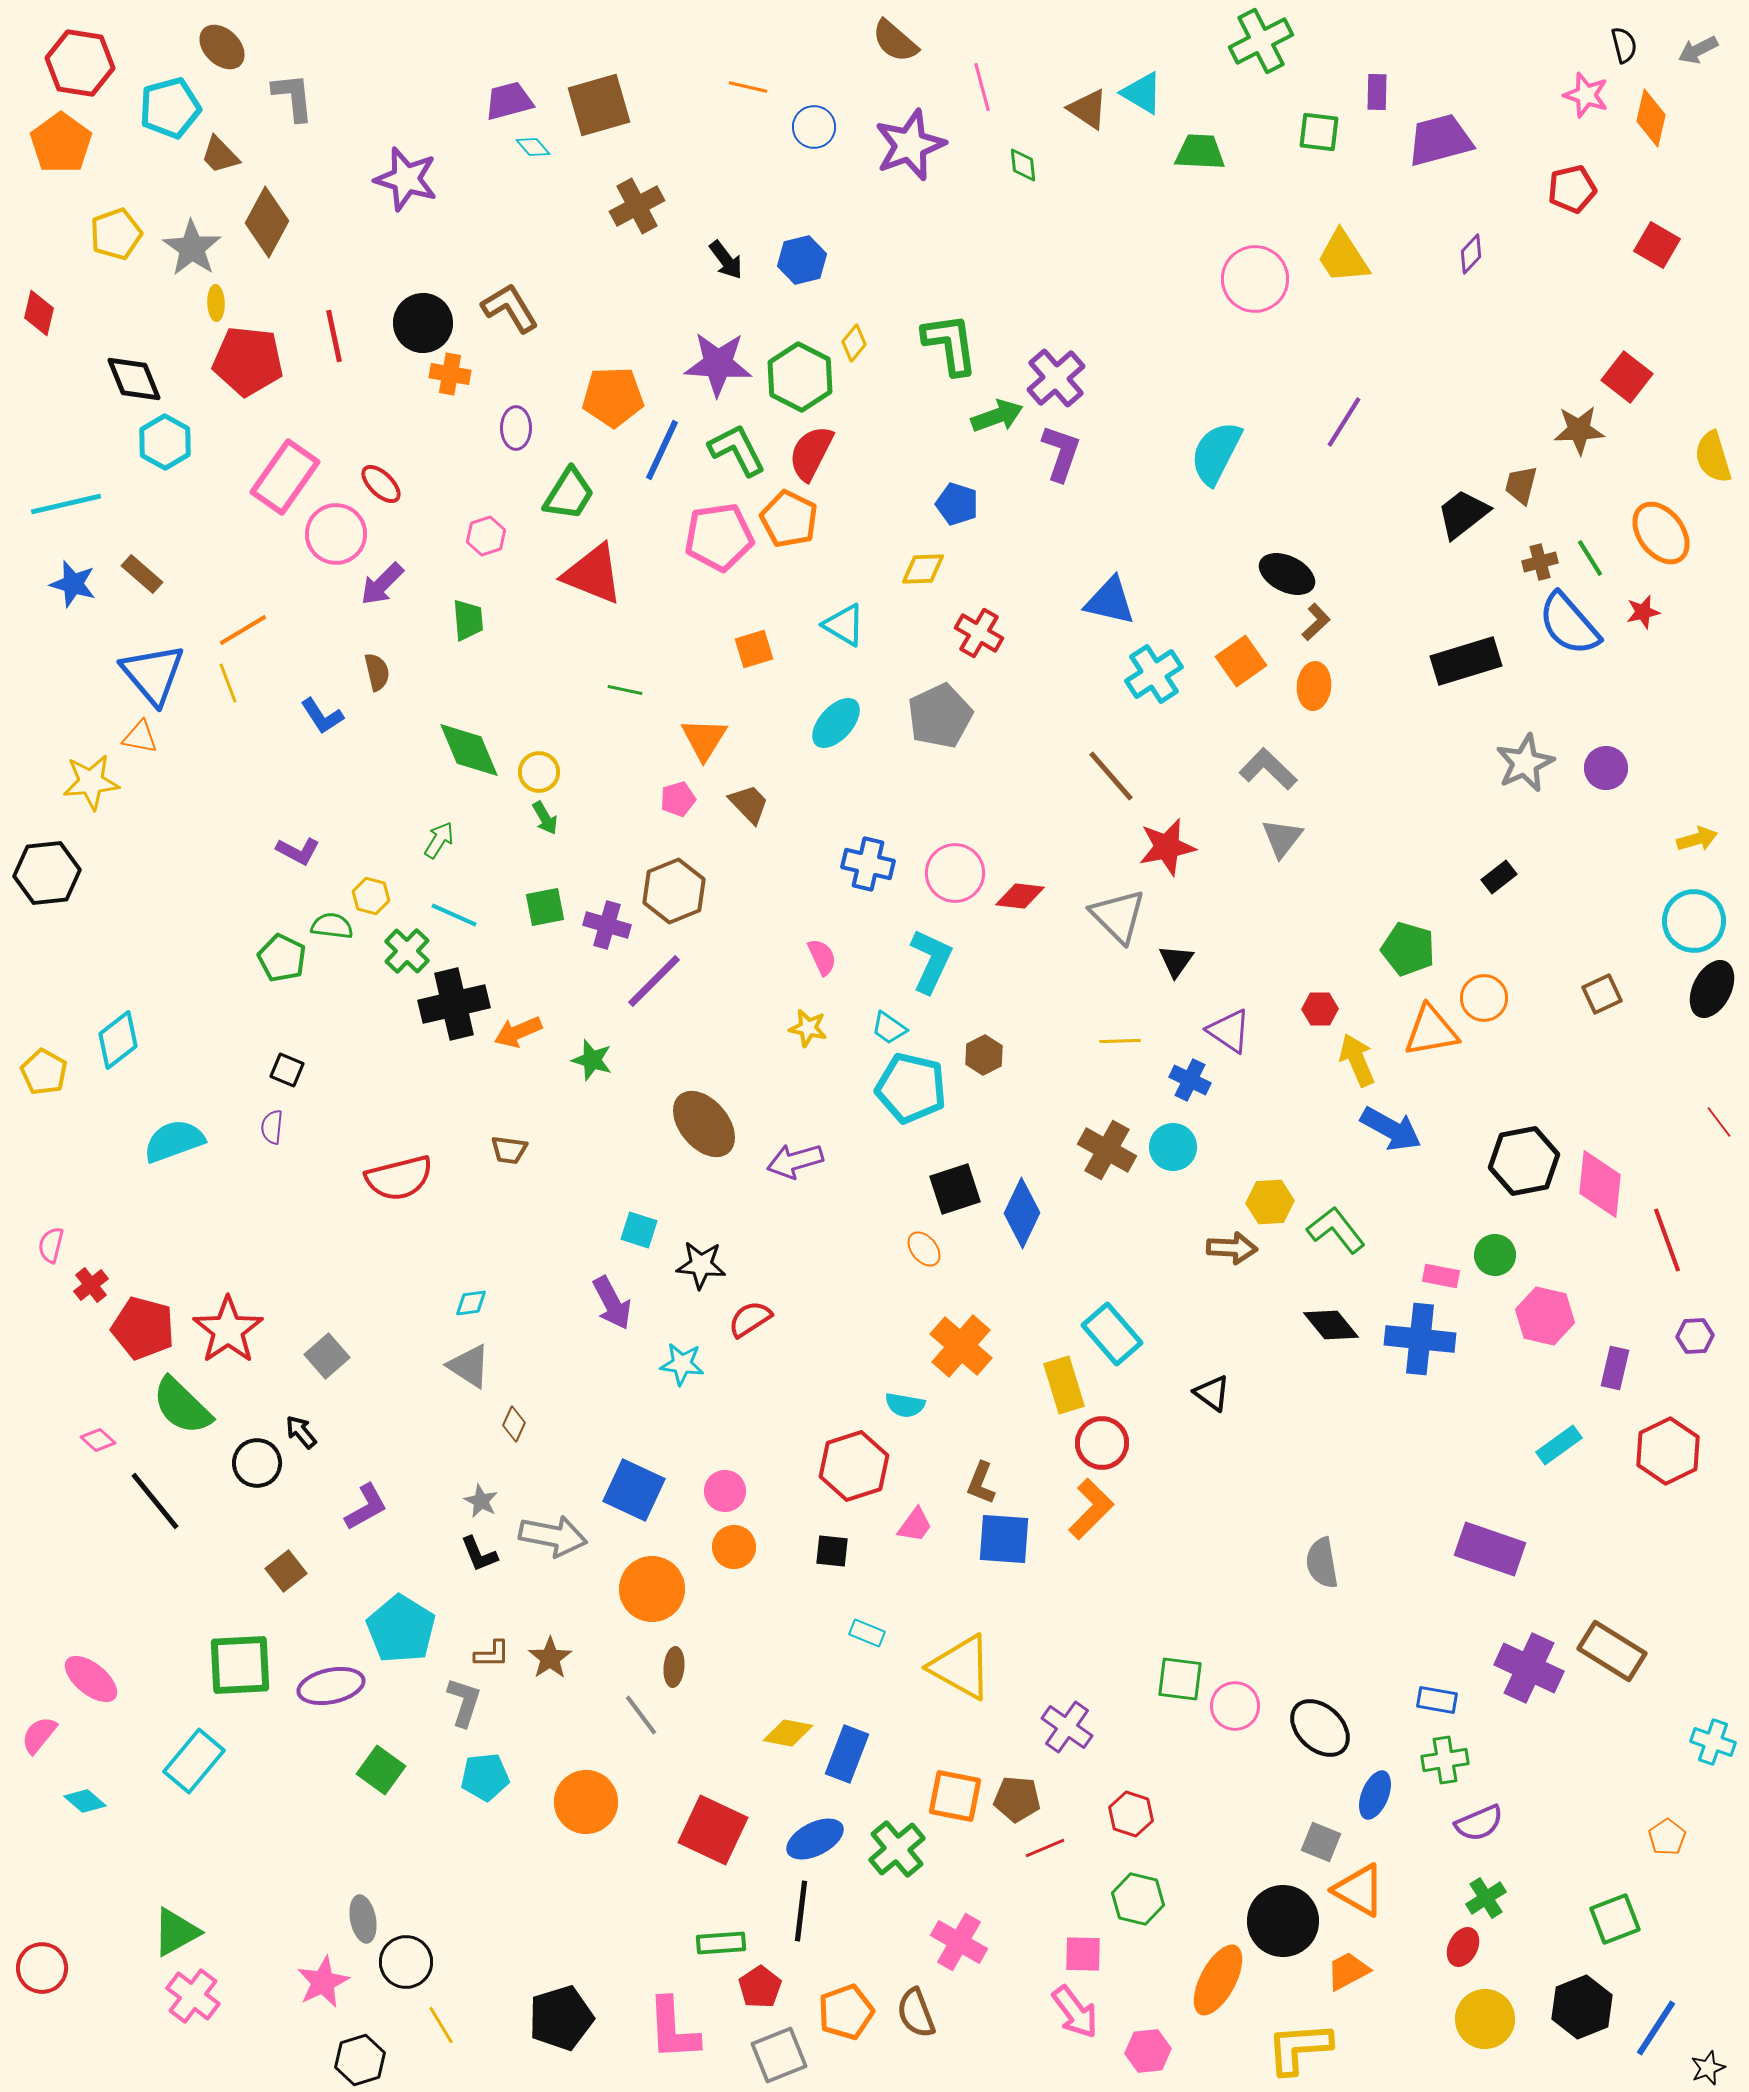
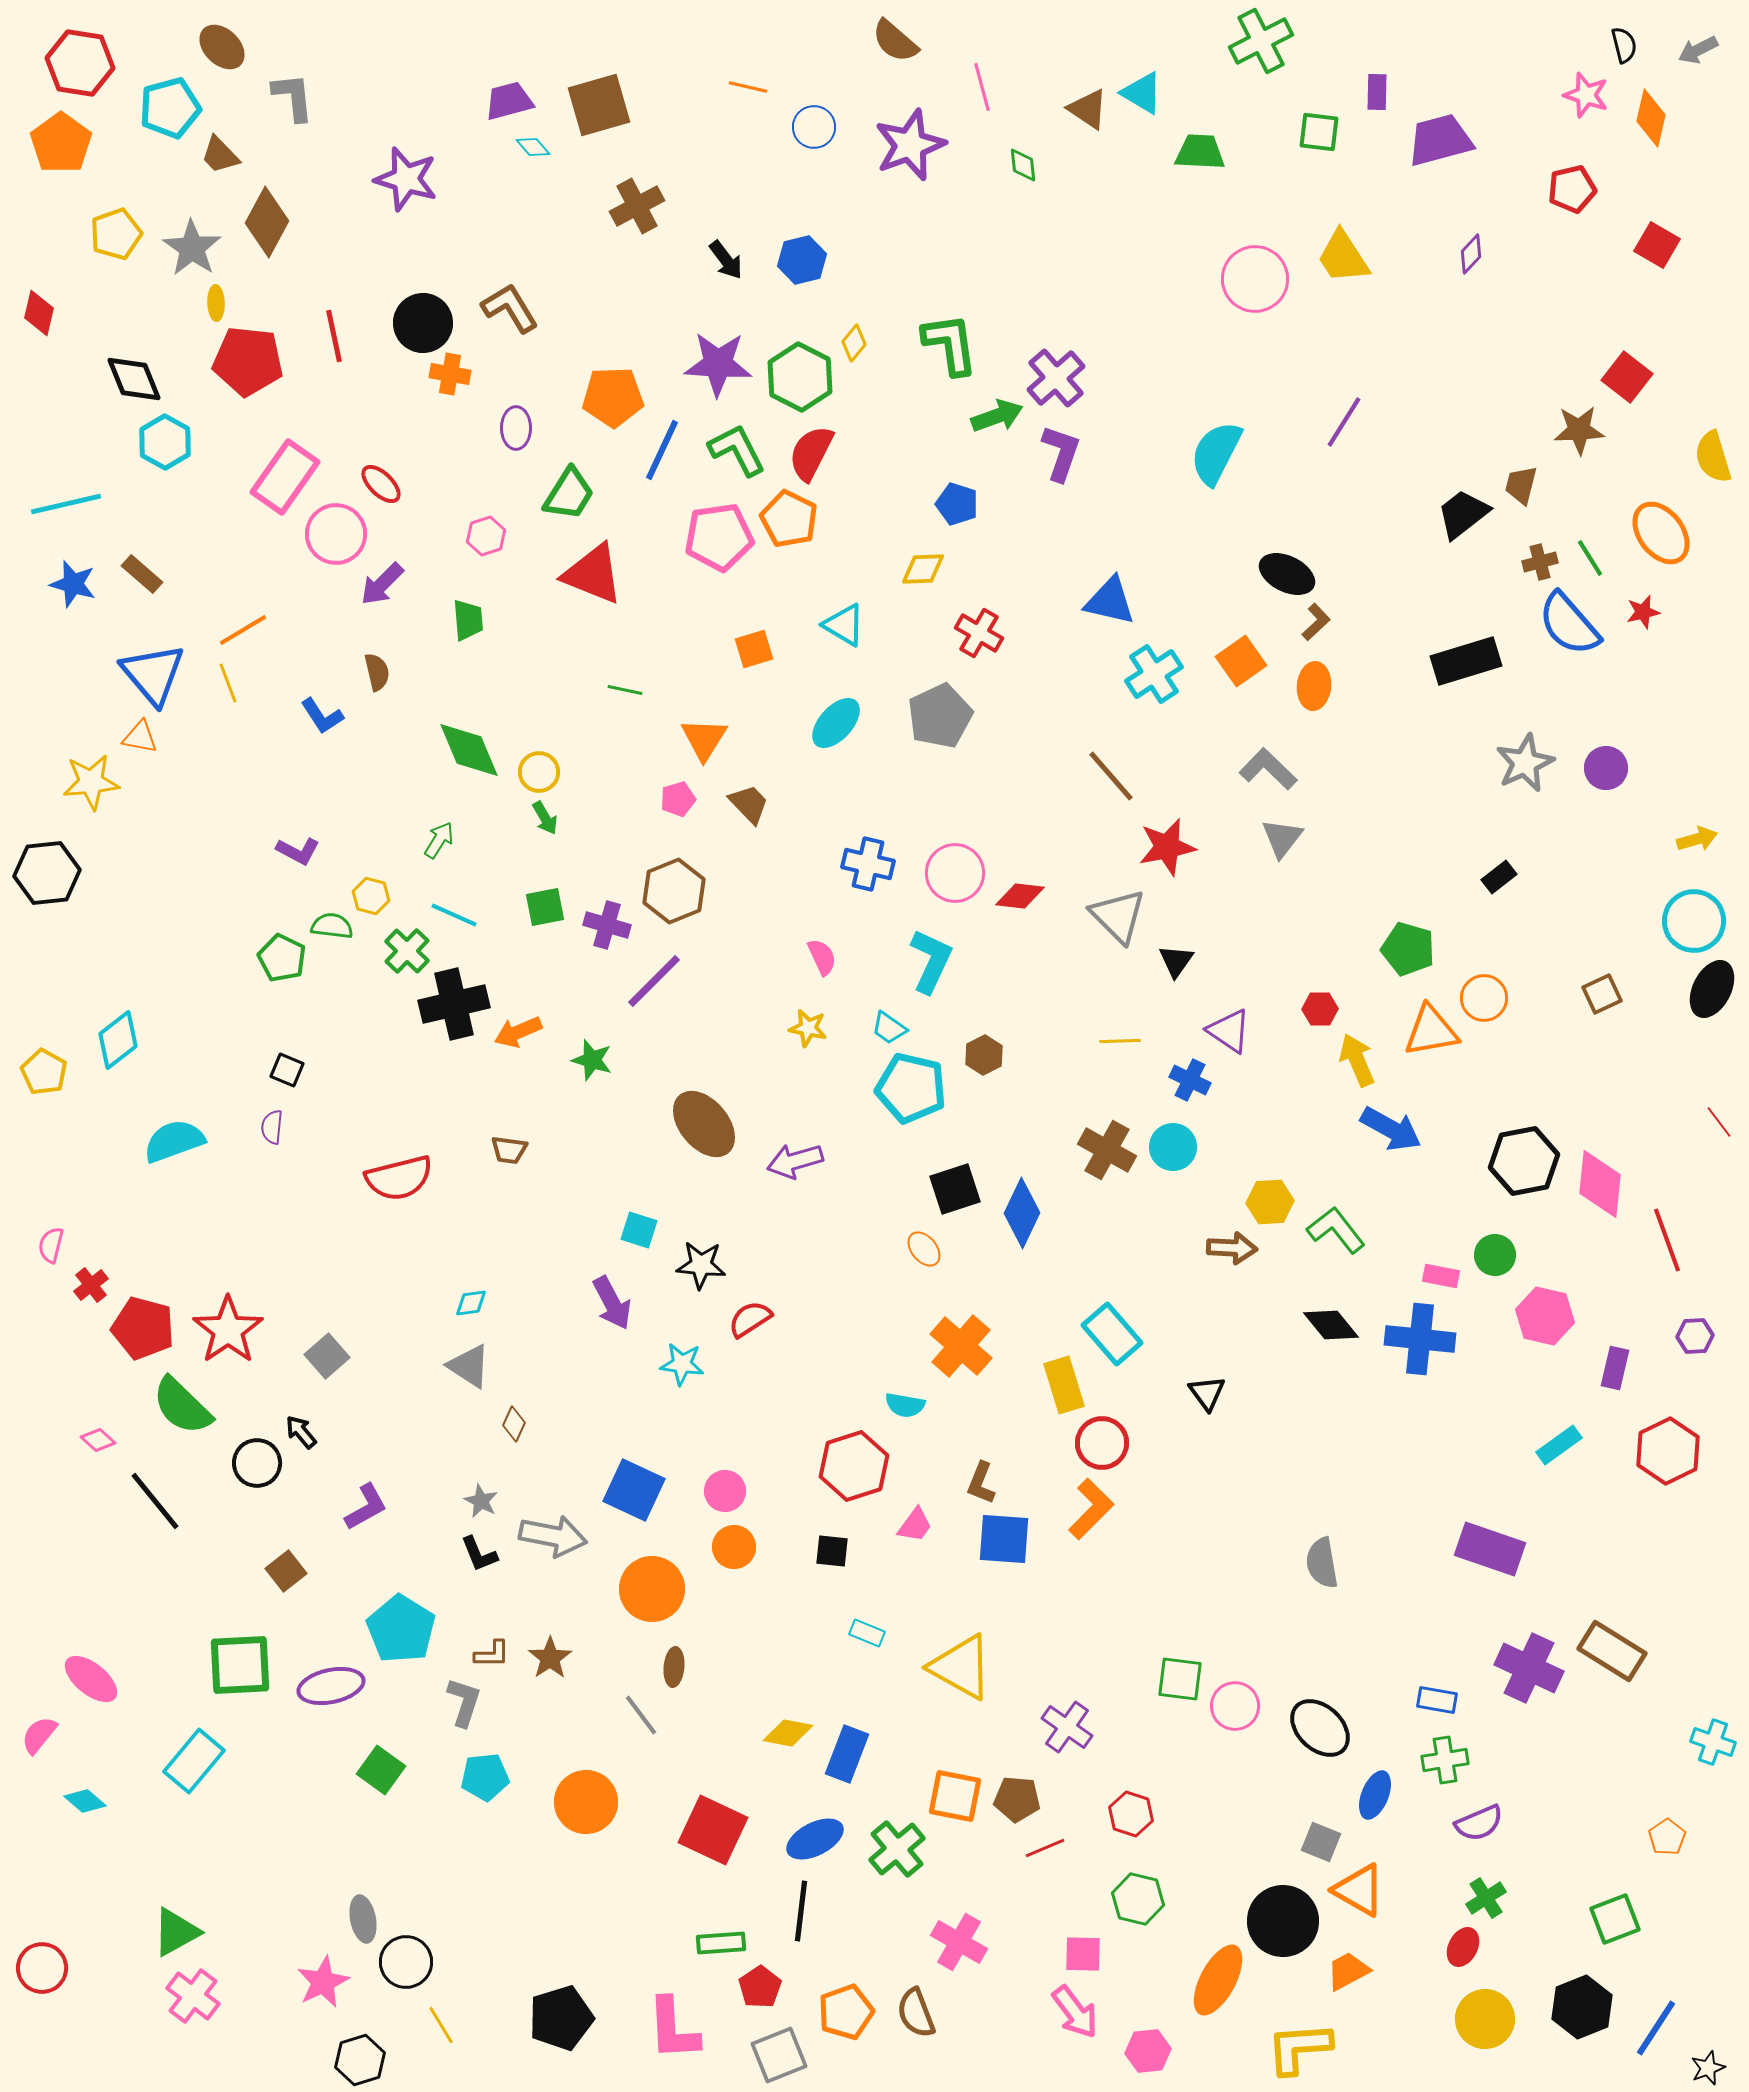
black triangle at (1212, 1393): moved 5 px left; rotated 18 degrees clockwise
